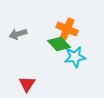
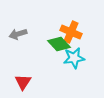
orange cross: moved 4 px right, 3 px down
cyan star: moved 1 px left, 1 px down
red triangle: moved 4 px left, 2 px up
